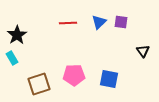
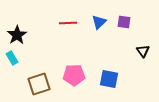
purple square: moved 3 px right
